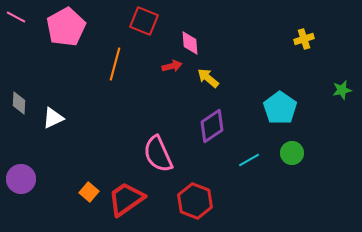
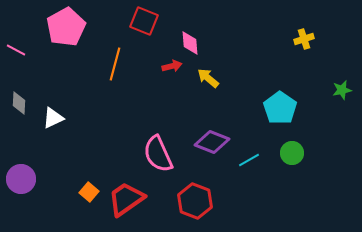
pink line: moved 33 px down
purple diamond: moved 16 px down; rotated 56 degrees clockwise
